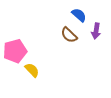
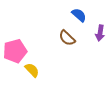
purple arrow: moved 4 px right, 2 px down
brown semicircle: moved 2 px left, 3 px down
